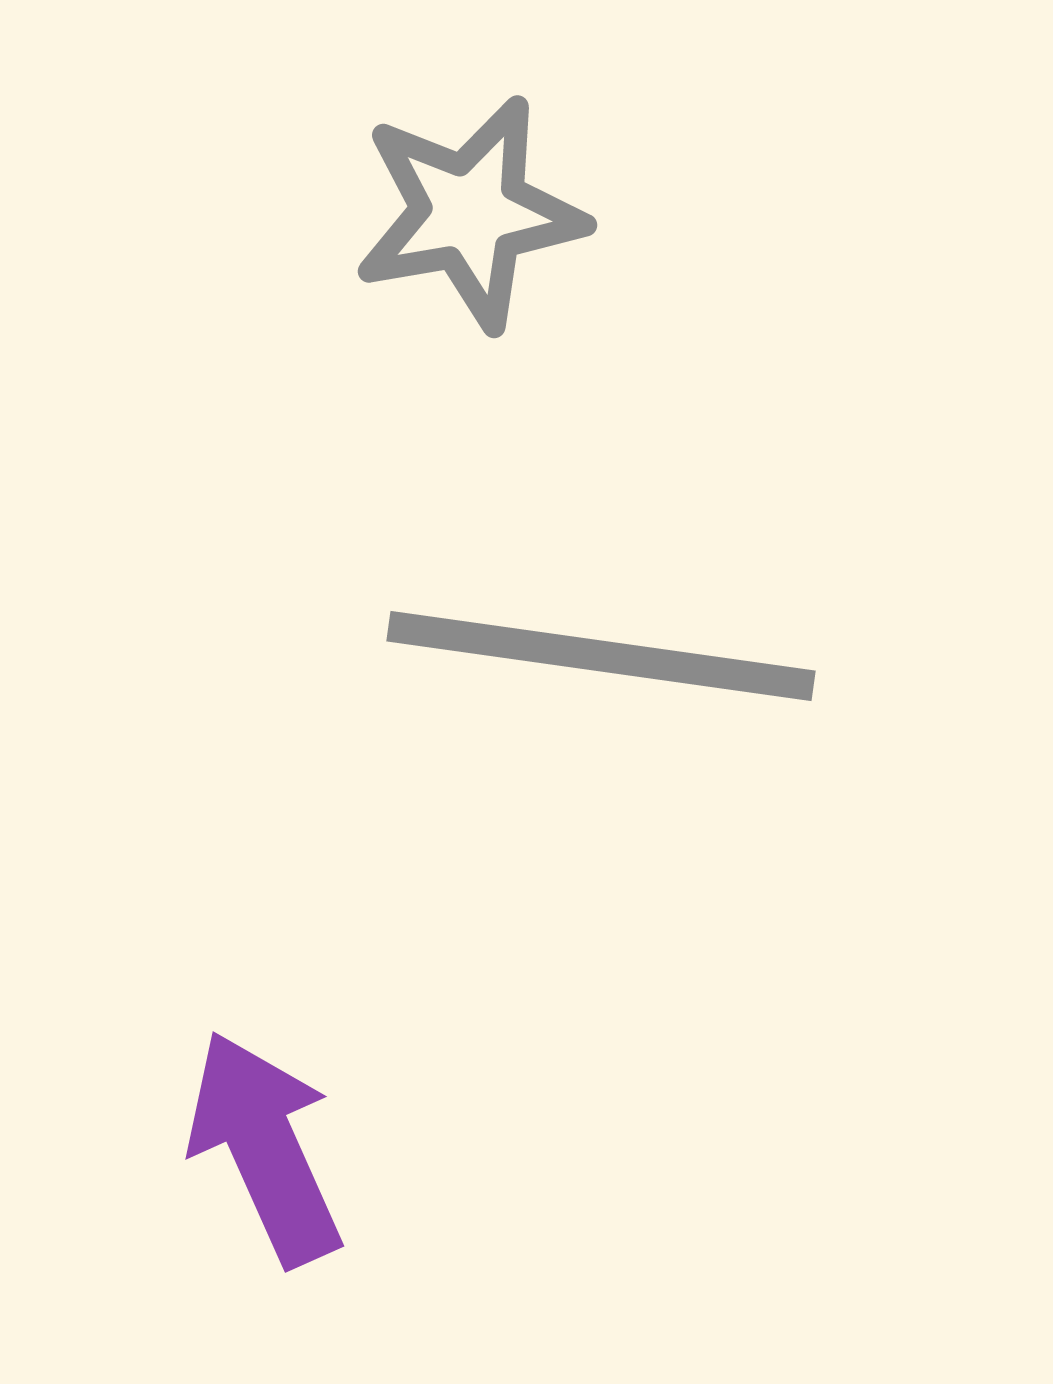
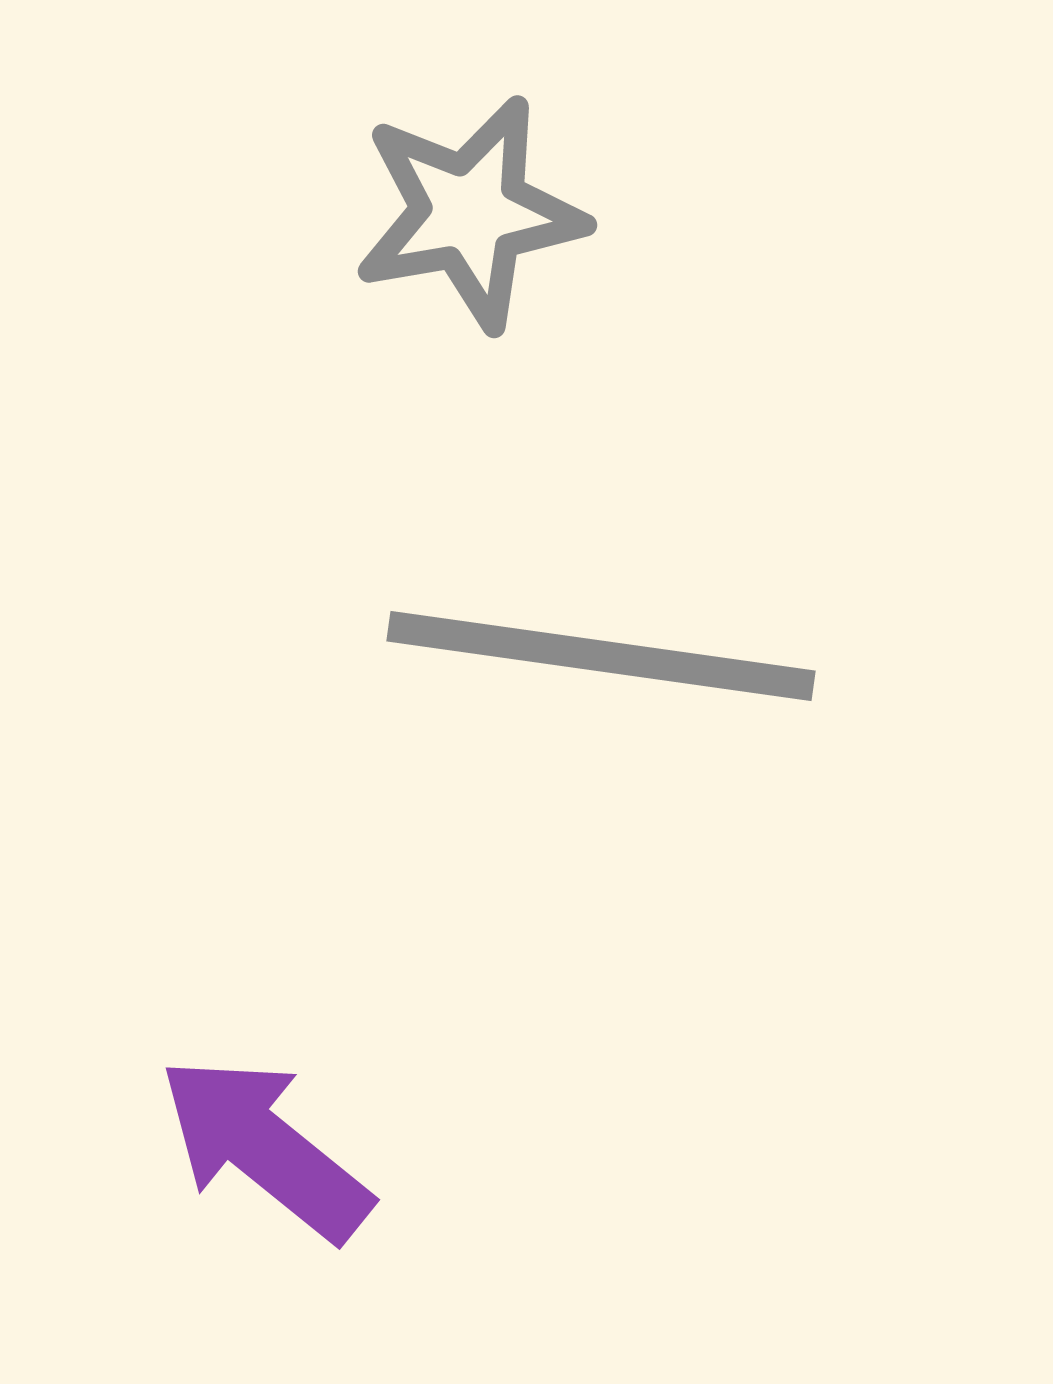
purple arrow: rotated 27 degrees counterclockwise
